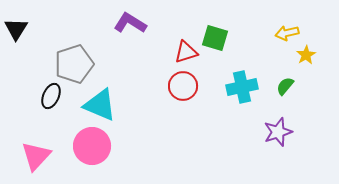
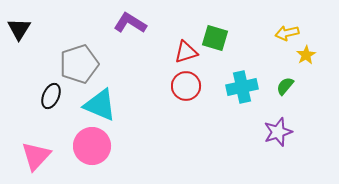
black triangle: moved 3 px right
gray pentagon: moved 5 px right
red circle: moved 3 px right
